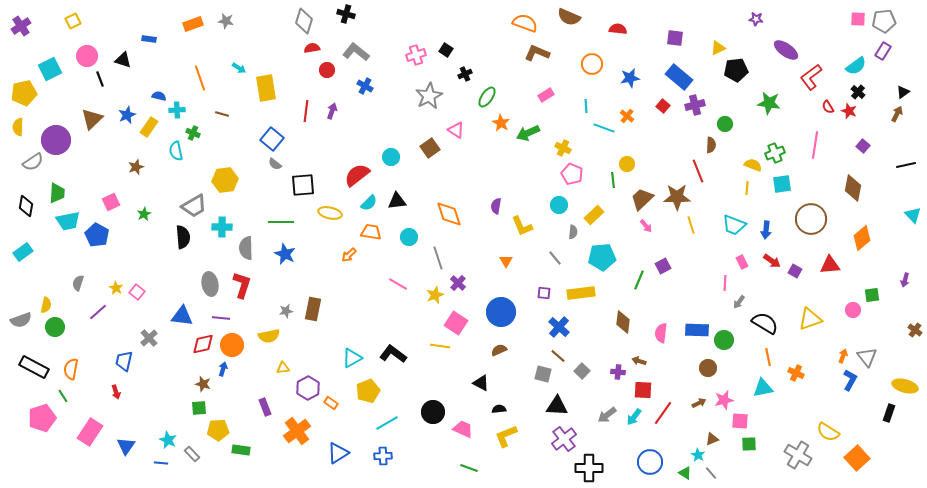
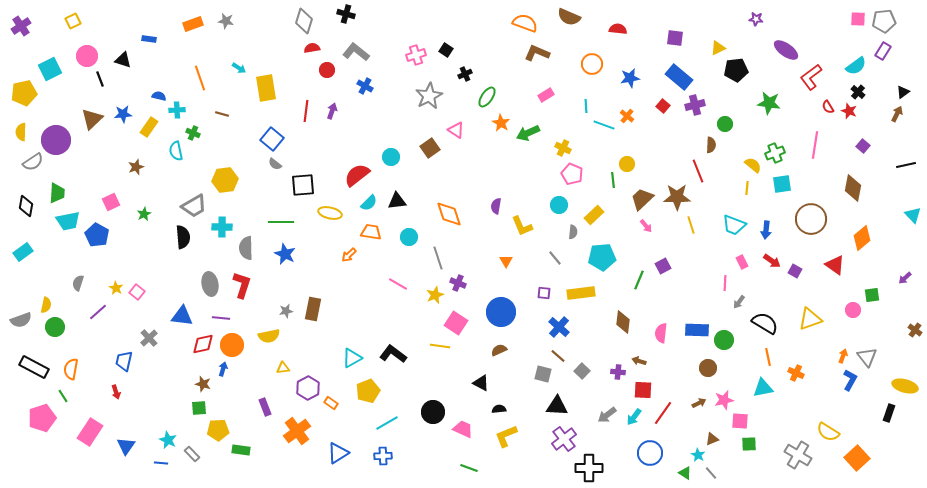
blue star at (127, 115): moved 4 px left, 1 px up; rotated 18 degrees clockwise
yellow semicircle at (18, 127): moved 3 px right, 5 px down
cyan line at (604, 128): moved 3 px up
yellow semicircle at (753, 165): rotated 18 degrees clockwise
red triangle at (830, 265): moved 5 px right; rotated 40 degrees clockwise
purple arrow at (905, 280): moved 2 px up; rotated 32 degrees clockwise
purple cross at (458, 283): rotated 21 degrees counterclockwise
blue circle at (650, 462): moved 9 px up
